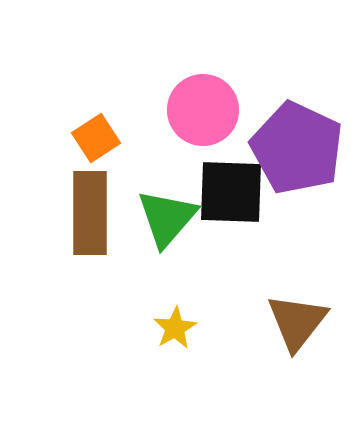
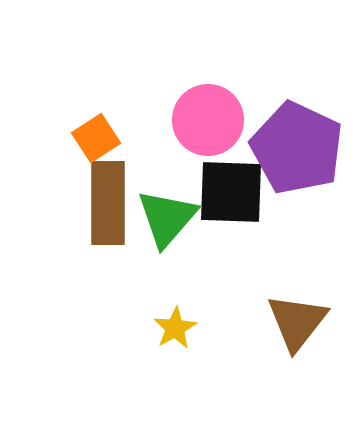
pink circle: moved 5 px right, 10 px down
brown rectangle: moved 18 px right, 10 px up
